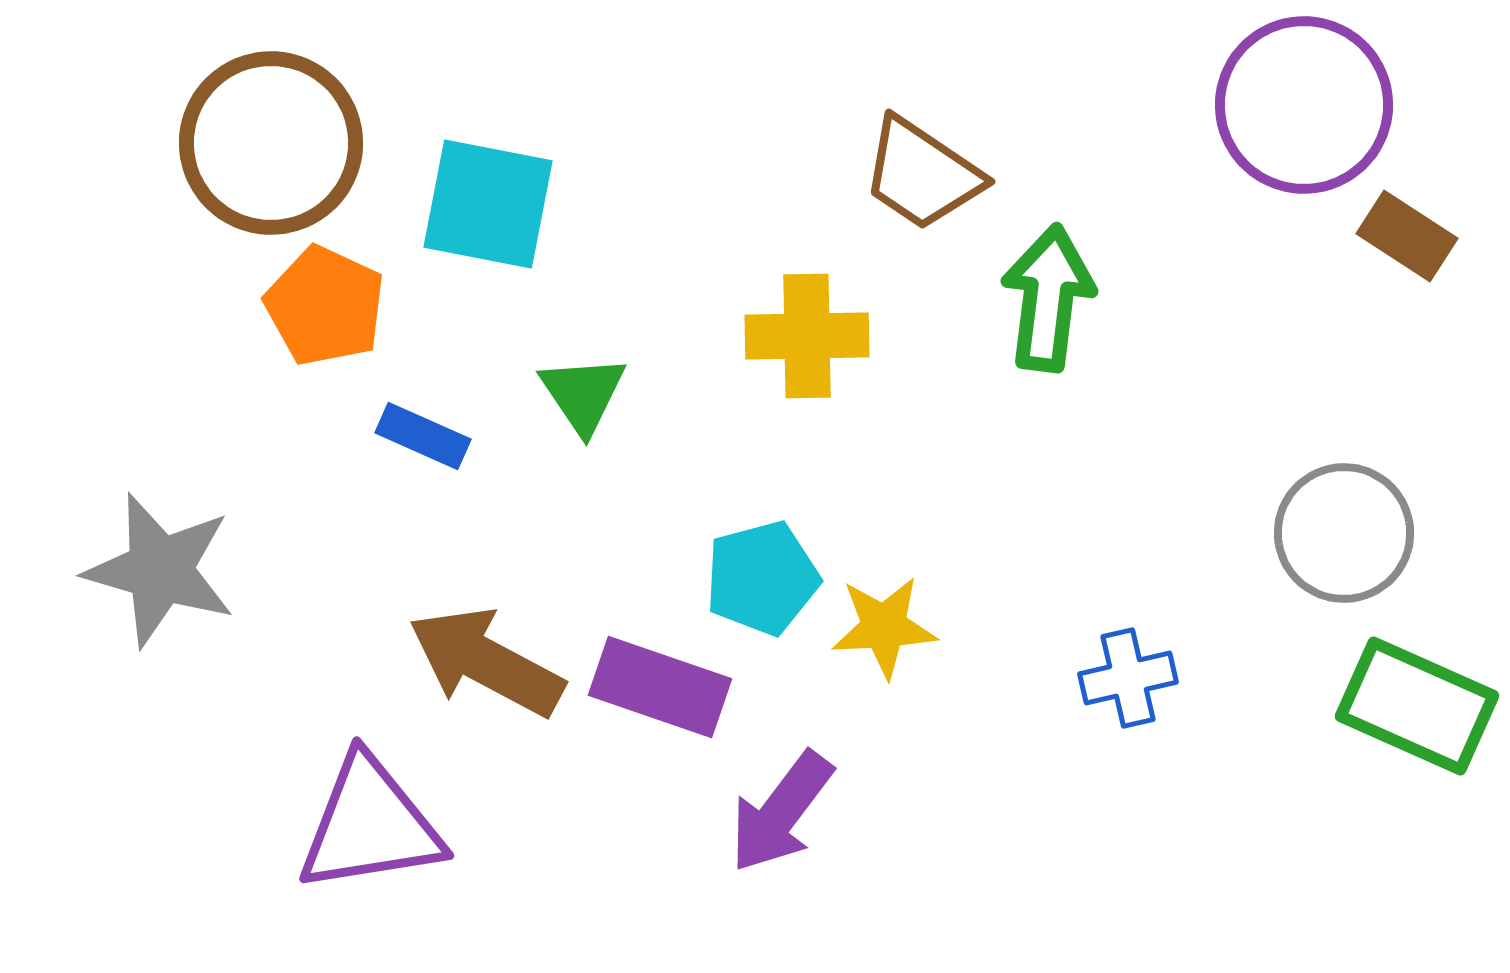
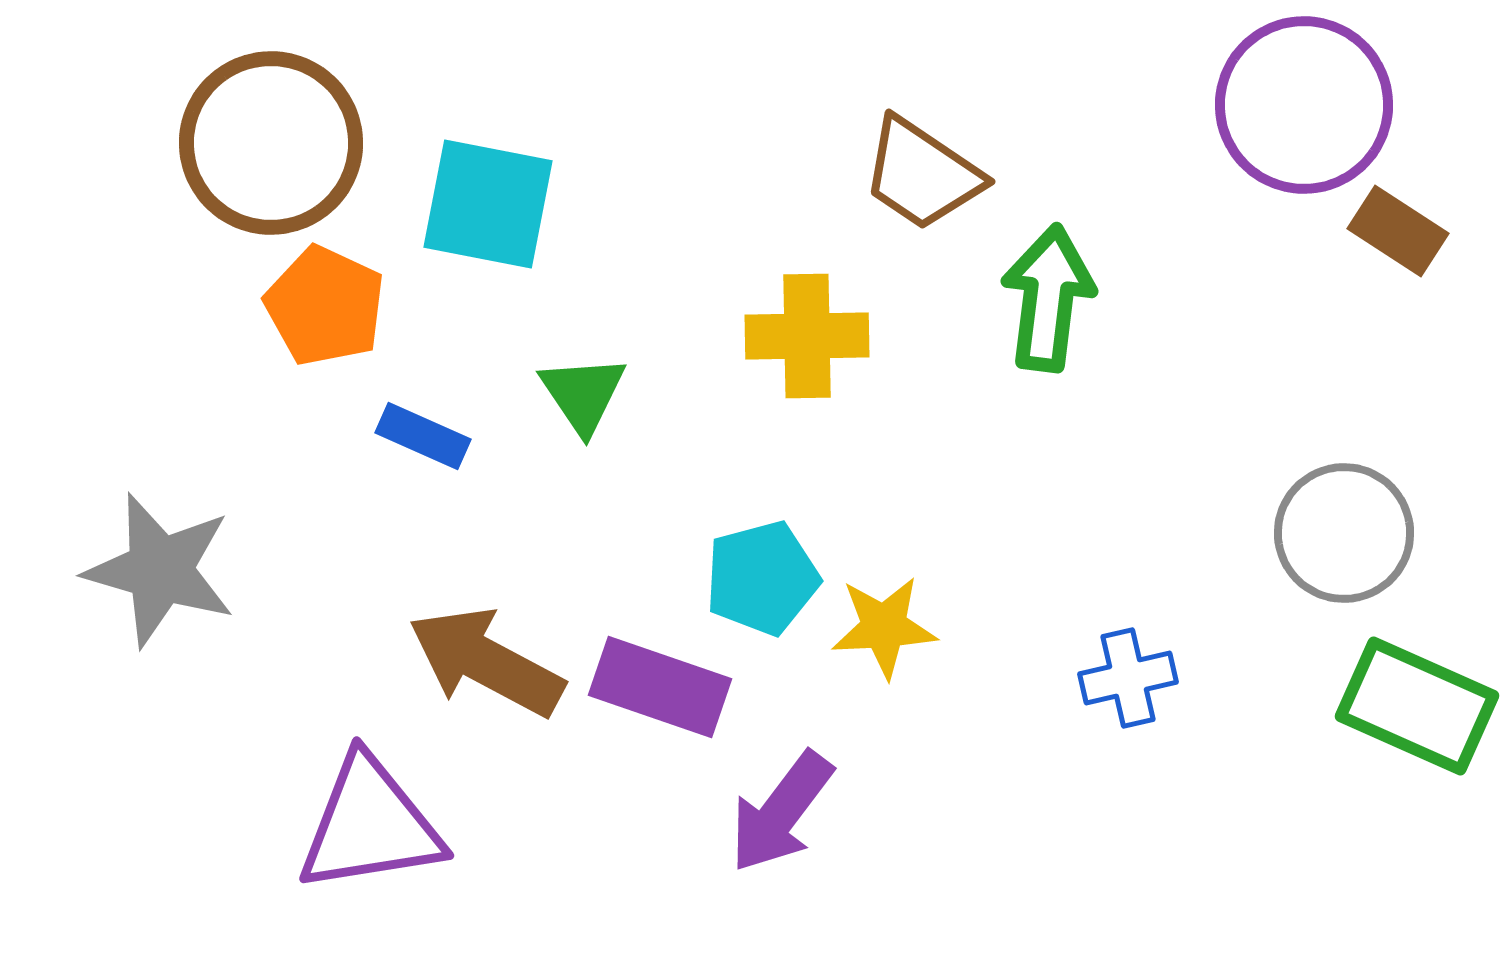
brown rectangle: moved 9 px left, 5 px up
